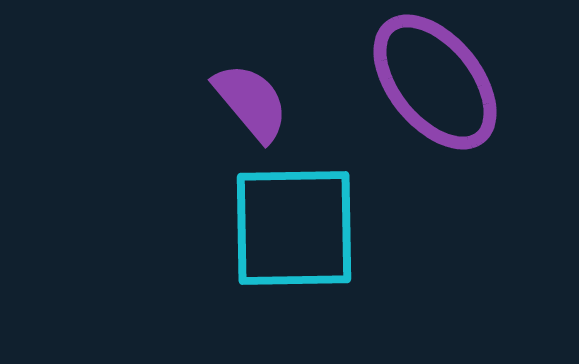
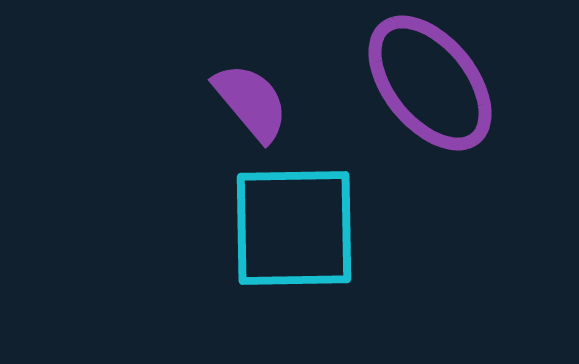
purple ellipse: moved 5 px left, 1 px down
